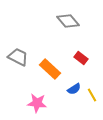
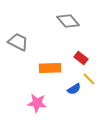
gray trapezoid: moved 15 px up
orange rectangle: moved 1 px up; rotated 45 degrees counterclockwise
yellow line: moved 3 px left, 16 px up; rotated 16 degrees counterclockwise
